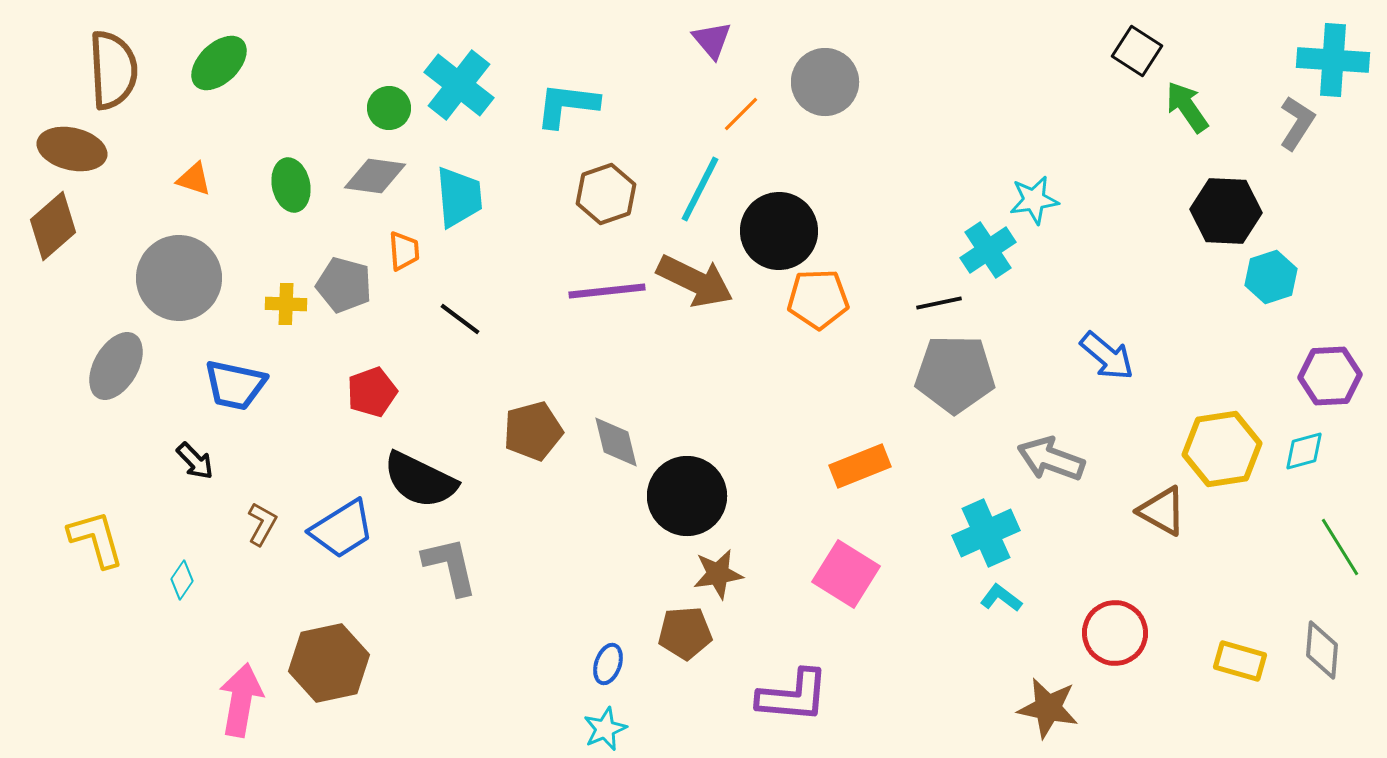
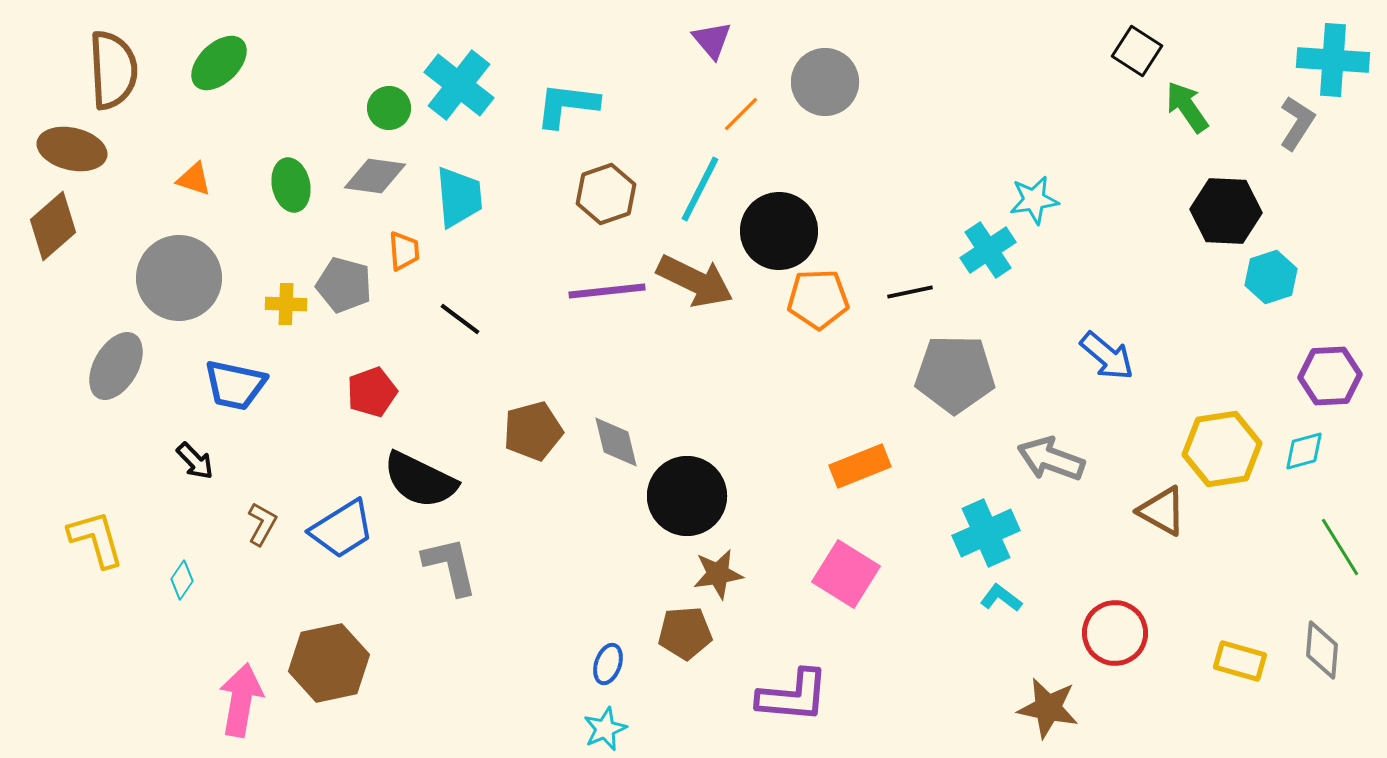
black line at (939, 303): moved 29 px left, 11 px up
